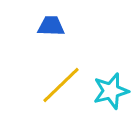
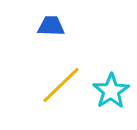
cyan star: rotated 18 degrees counterclockwise
